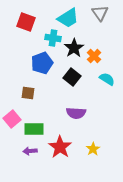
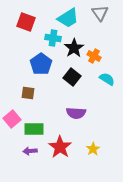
orange cross: rotated 16 degrees counterclockwise
blue pentagon: moved 1 px left, 1 px down; rotated 15 degrees counterclockwise
